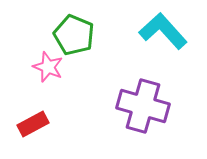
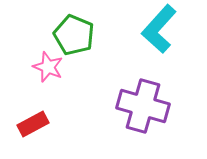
cyan L-shape: moved 4 px left, 2 px up; rotated 96 degrees counterclockwise
